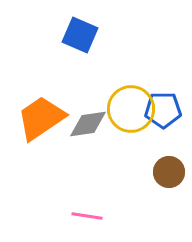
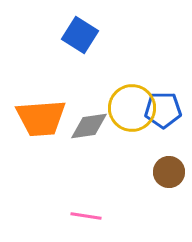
blue square: rotated 9 degrees clockwise
yellow circle: moved 1 px right, 1 px up
orange trapezoid: rotated 150 degrees counterclockwise
gray diamond: moved 1 px right, 2 px down
pink line: moved 1 px left
